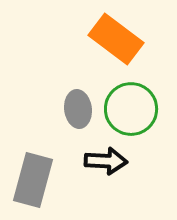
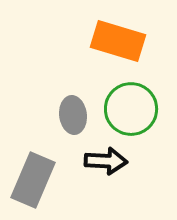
orange rectangle: moved 2 px right, 2 px down; rotated 20 degrees counterclockwise
gray ellipse: moved 5 px left, 6 px down
gray rectangle: rotated 8 degrees clockwise
